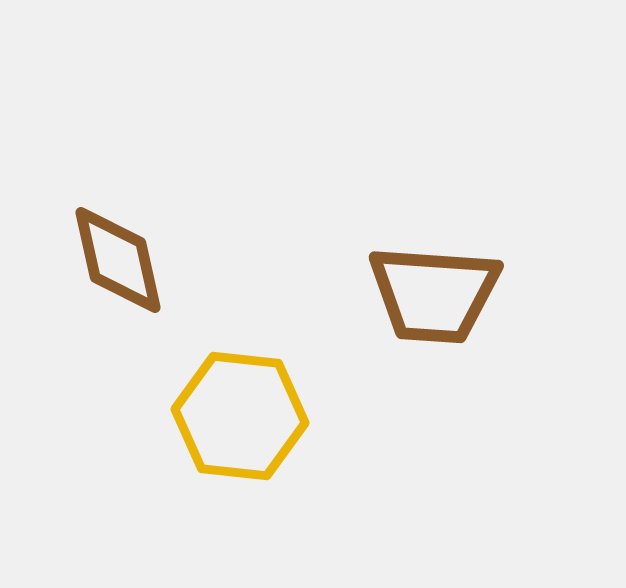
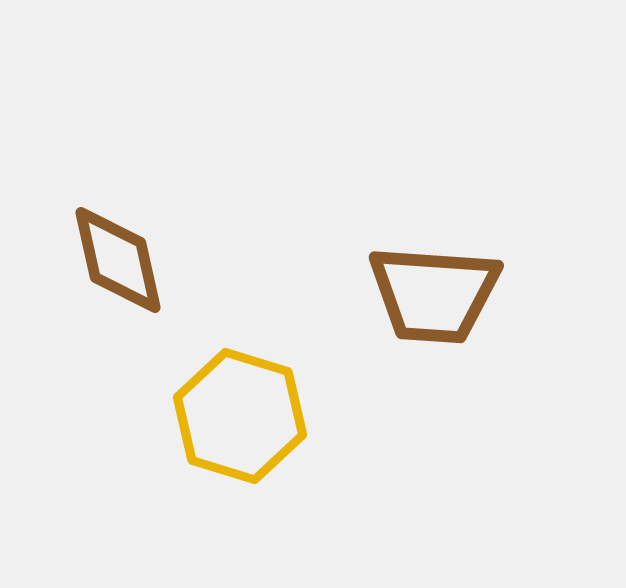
yellow hexagon: rotated 11 degrees clockwise
